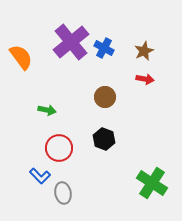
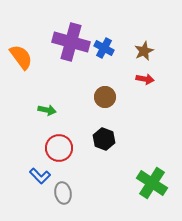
purple cross: rotated 36 degrees counterclockwise
